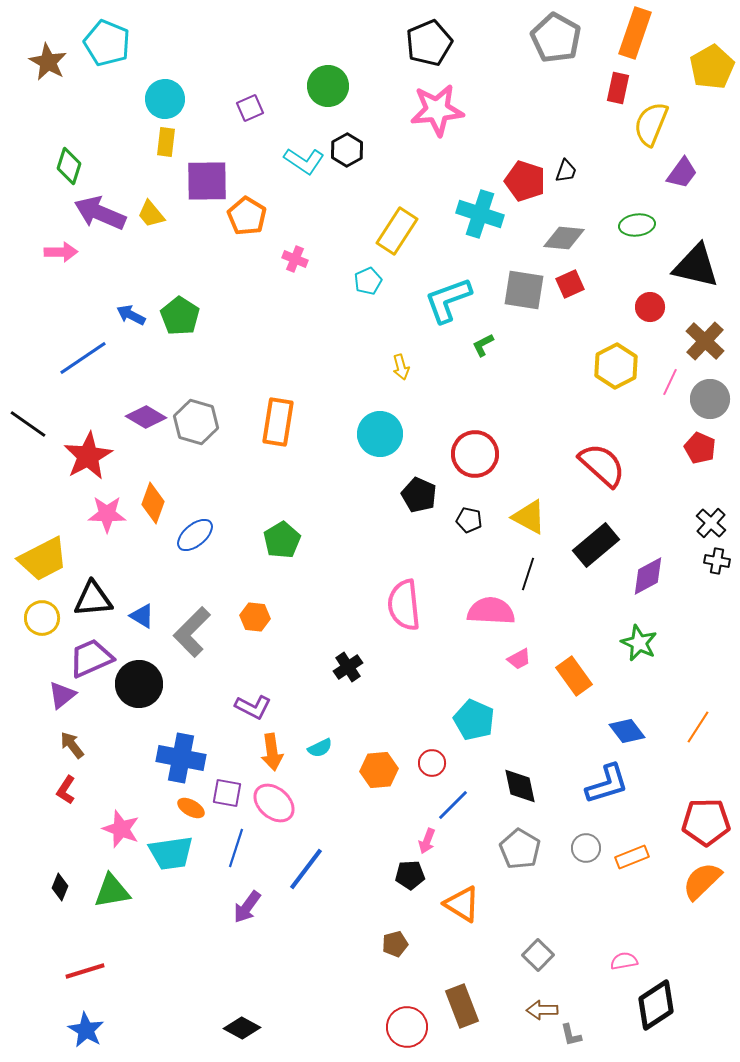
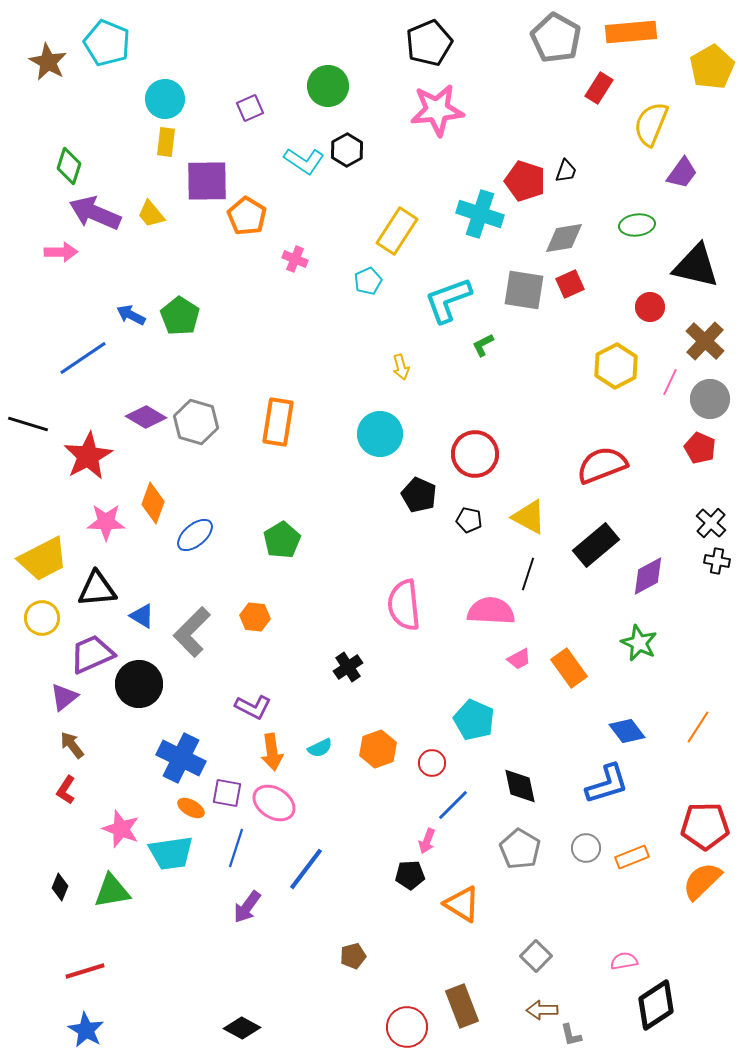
orange rectangle at (635, 33): moved 4 px left, 1 px up; rotated 66 degrees clockwise
red rectangle at (618, 88): moved 19 px left; rotated 20 degrees clockwise
purple arrow at (100, 213): moved 5 px left
gray diamond at (564, 238): rotated 15 degrees counterclockwise
black line at (28, 424): rotated 18 degrees counterclockwise
red semicircle at (602, 465): rotated 63 degrees counterclockwise
pink star at (107, 514): moved 1 px left, 8 px down
black triangle at (93, 599): moved 4 px right, 10 px up
purple trapezoid at (91, 658): moved 1 px right, 4 px up
orange rectangle at (574, 676): moved 5 px left, 8 px up
purple triangle at (62, 695): moved 2 px right, 2 px down
blue cross at (181, 758): rotated 15 degrees clockwise
orange hexagon at (379, 770): moved 1 px left, 21 px up; rotated 15 degrees counterclockwise
pink ellipse at (274, 803): rotated 9 degrees counterclockwise
red pentagon at (706, 822): moved 1 px left, 4 px down
brown pentagon at (395, 944): moved 42 px left, 12 px down
gray square at (538, 955): moved 2 px left, 1 px down
